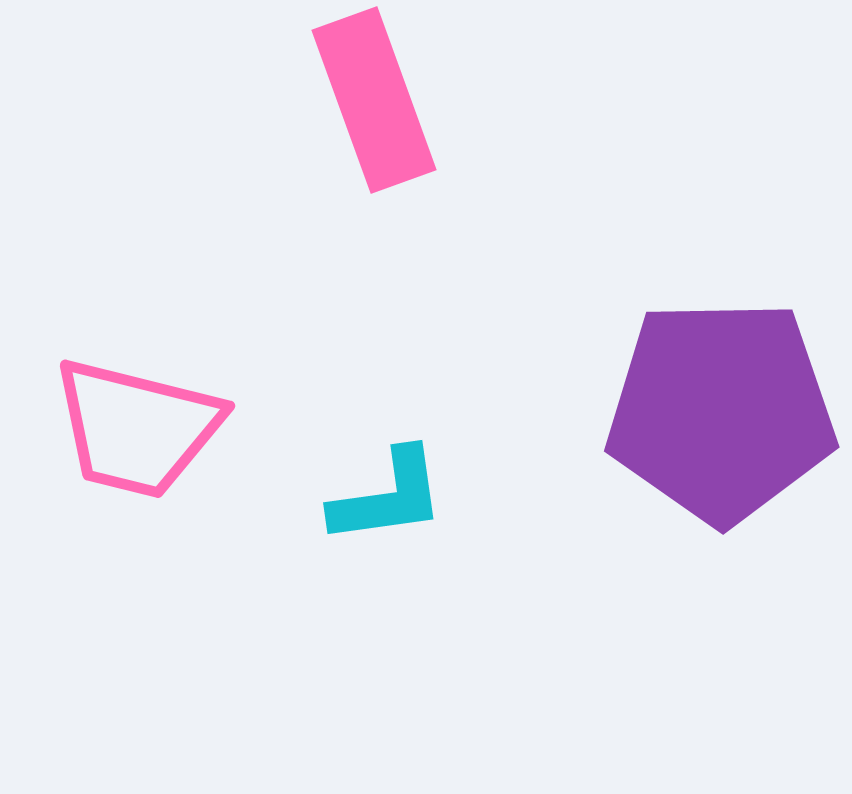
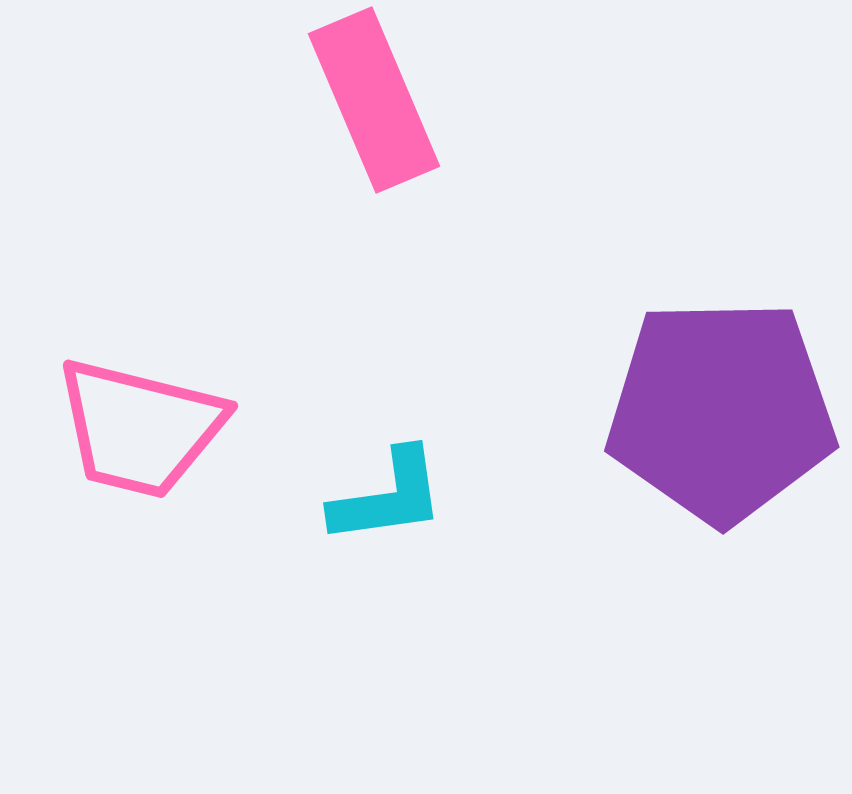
pink rectangle: rotated 3 degrees counterclockwise
pink trapezoid: moved 3 px right
